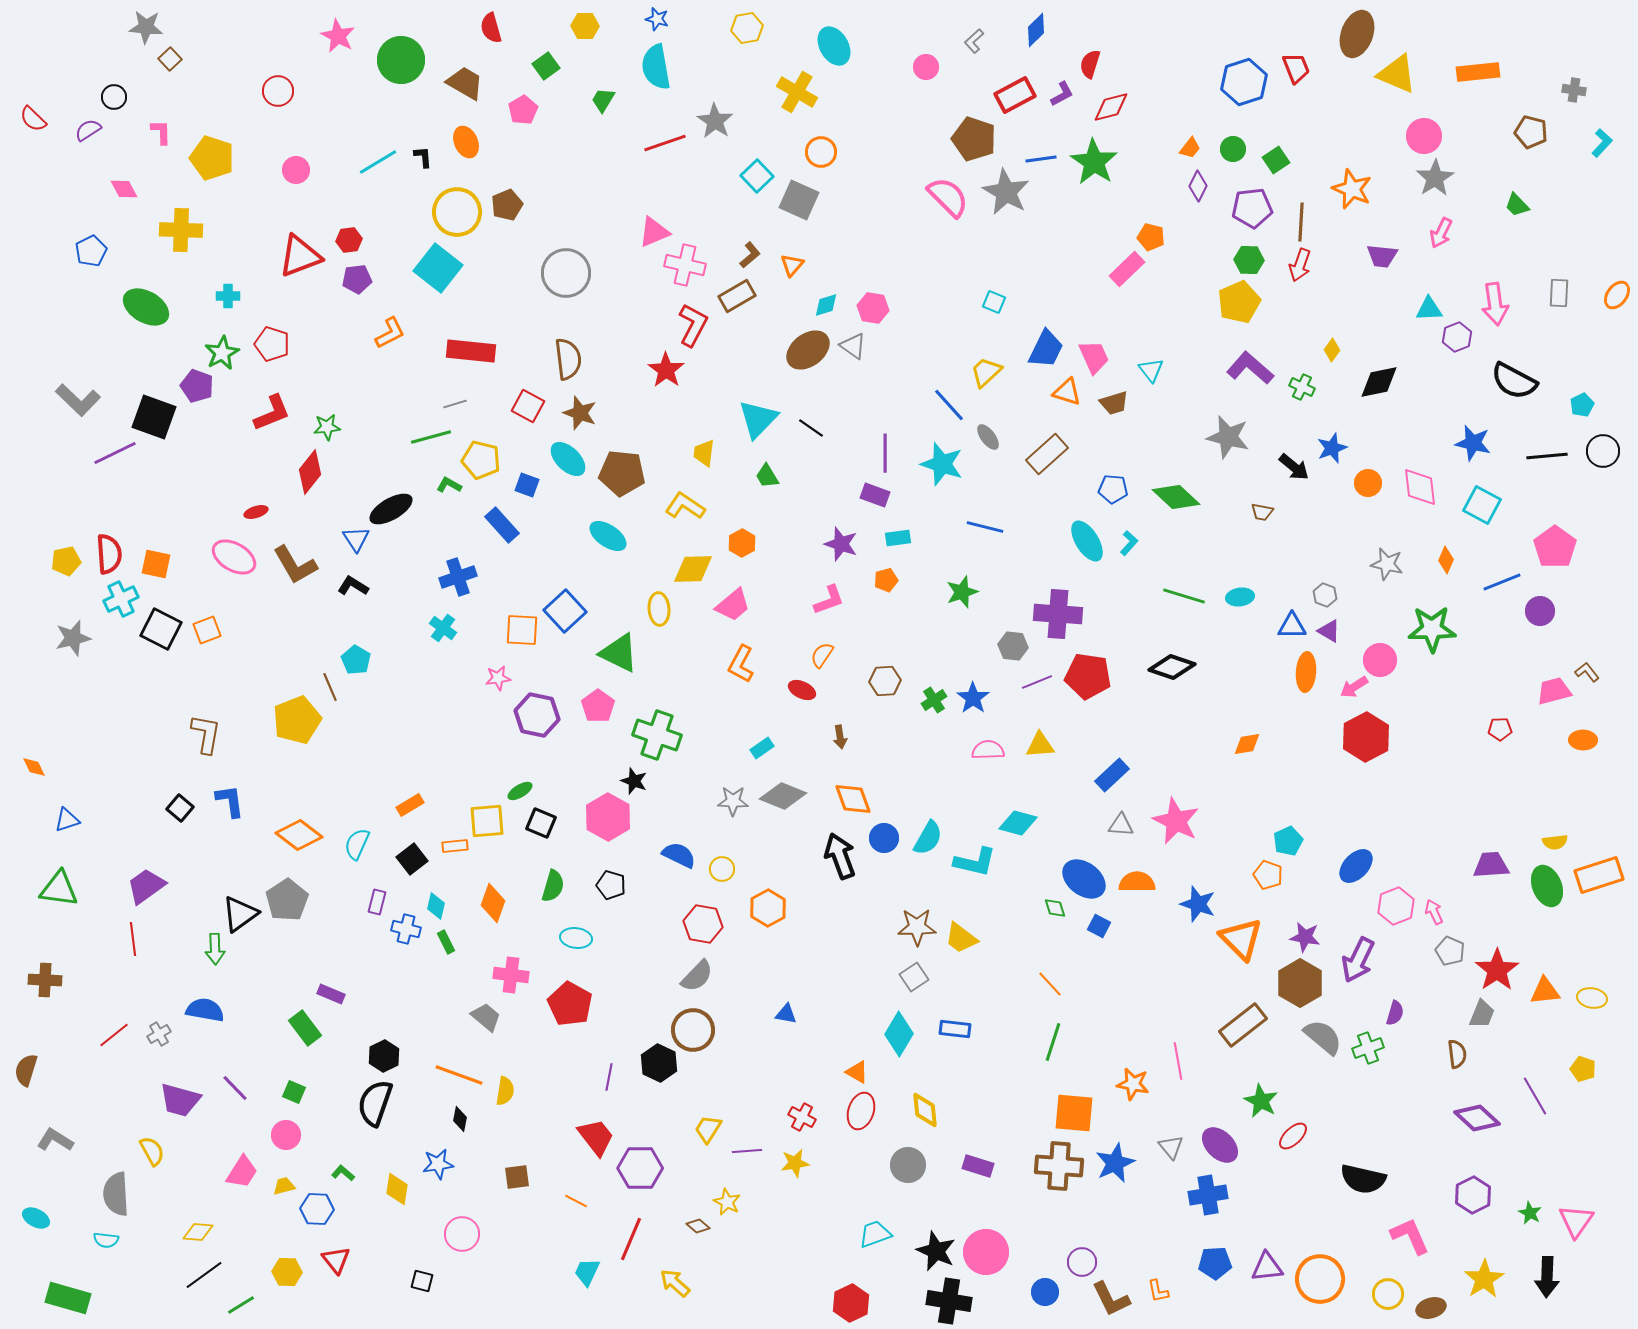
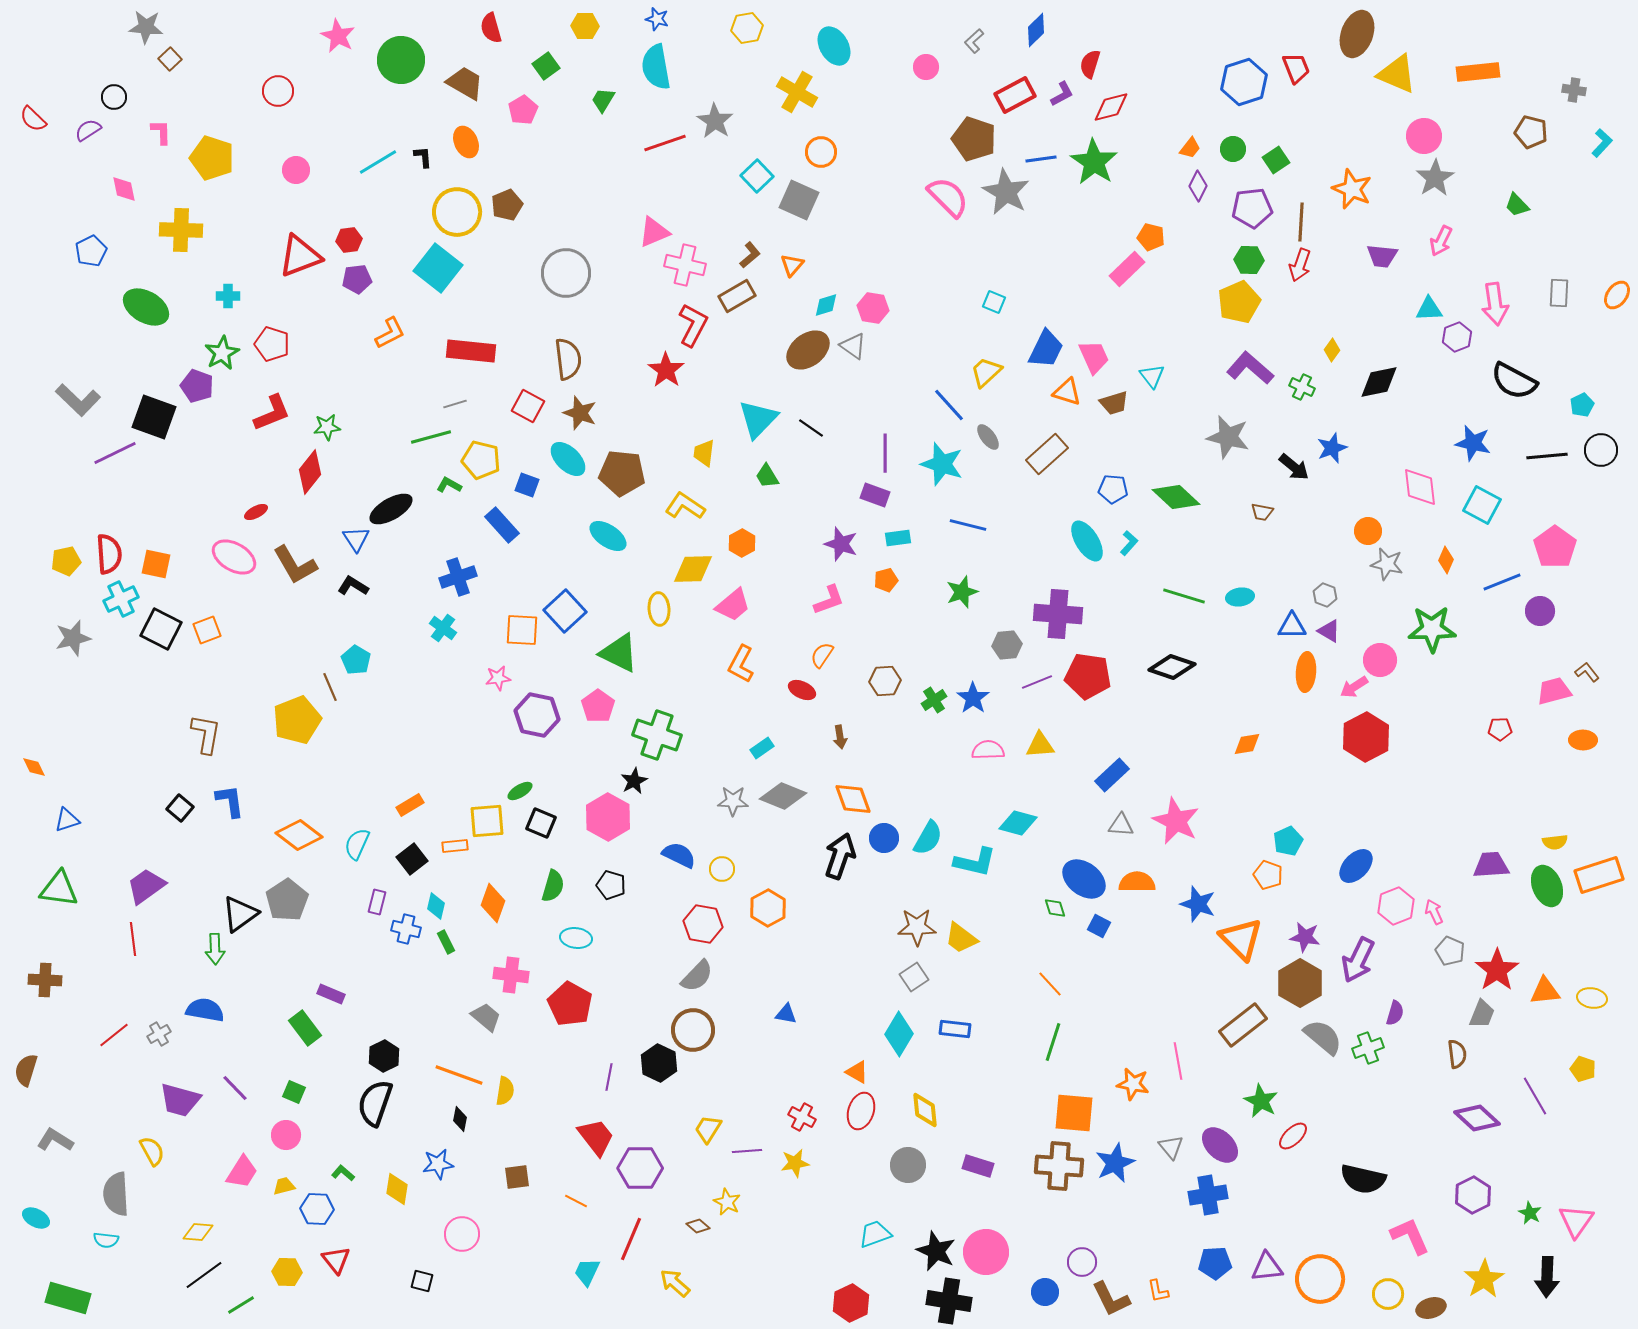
pink diamond at (124, 189): rotated 16 degrees clockwise
pink arrow at (1441, 233): moved 8 px down
cyan triangle at (1151, 370): moved 1 px right, 6 px down
black circle at (1603, 451): moved 2 px left, 1 px up
orange circle at (1368, 483): moved 48 px down
red ellipse at (256, 512): rotated 10 degrees counterclockwise
blue line at (985, 527): moved 17 px left, 2 px up
gray hexagon at (1013, 646): moved 6 px left, 1 px up; rotated 12 degrees counterclockwise
black star at (634, 781): rotated 24 degrees clockwise
black arrow at (840, 856): rotated 39 degrees clockwise
